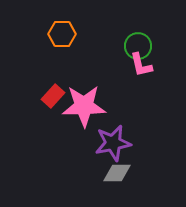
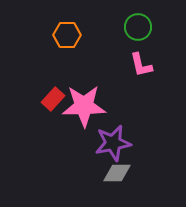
orange hexagon: moved 5 px right, 1 px down
green circle: moved 19 px up
red rectangle: moved 3 px down
